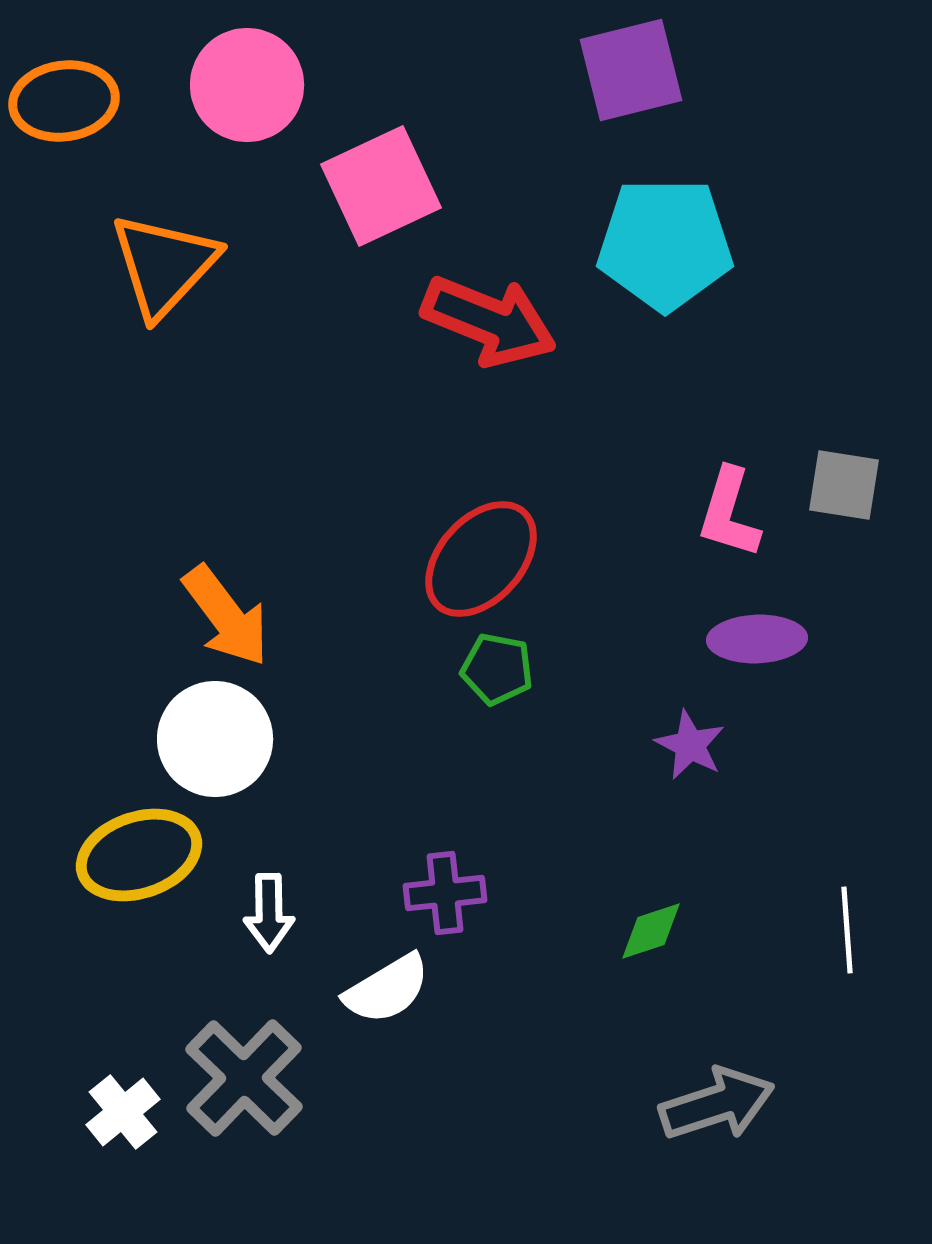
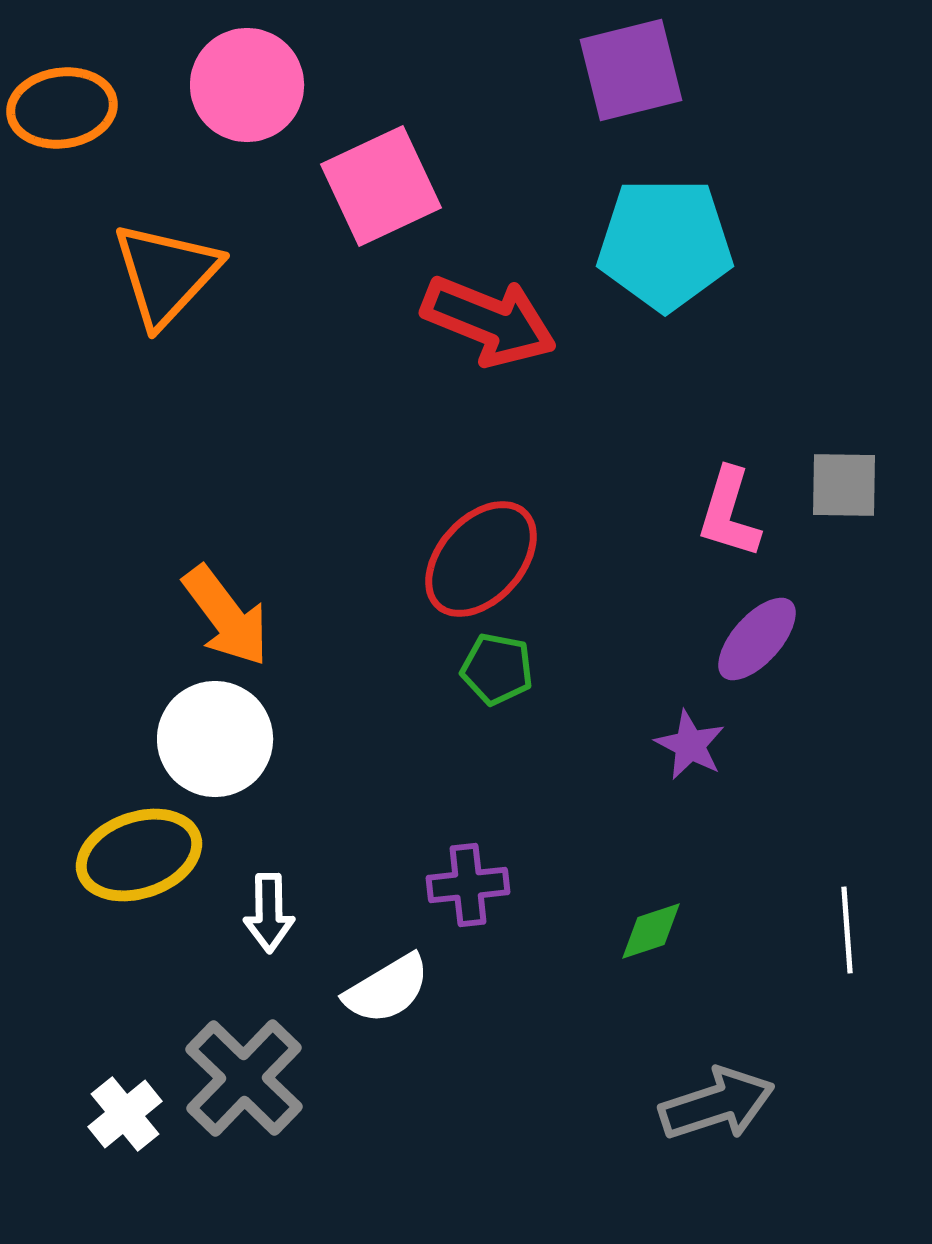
orange ellipse: moved 2 px left, 7 px down
orange triangle: moved 2 px right, 9 px down
gray square: rotated 8 degrees counterclockwise
purple ellipse: rotated 46 degrees counterclockwise
purple cross: moved 23 px right, 8 px up
white cross: moved 2 px right, 2 px down
